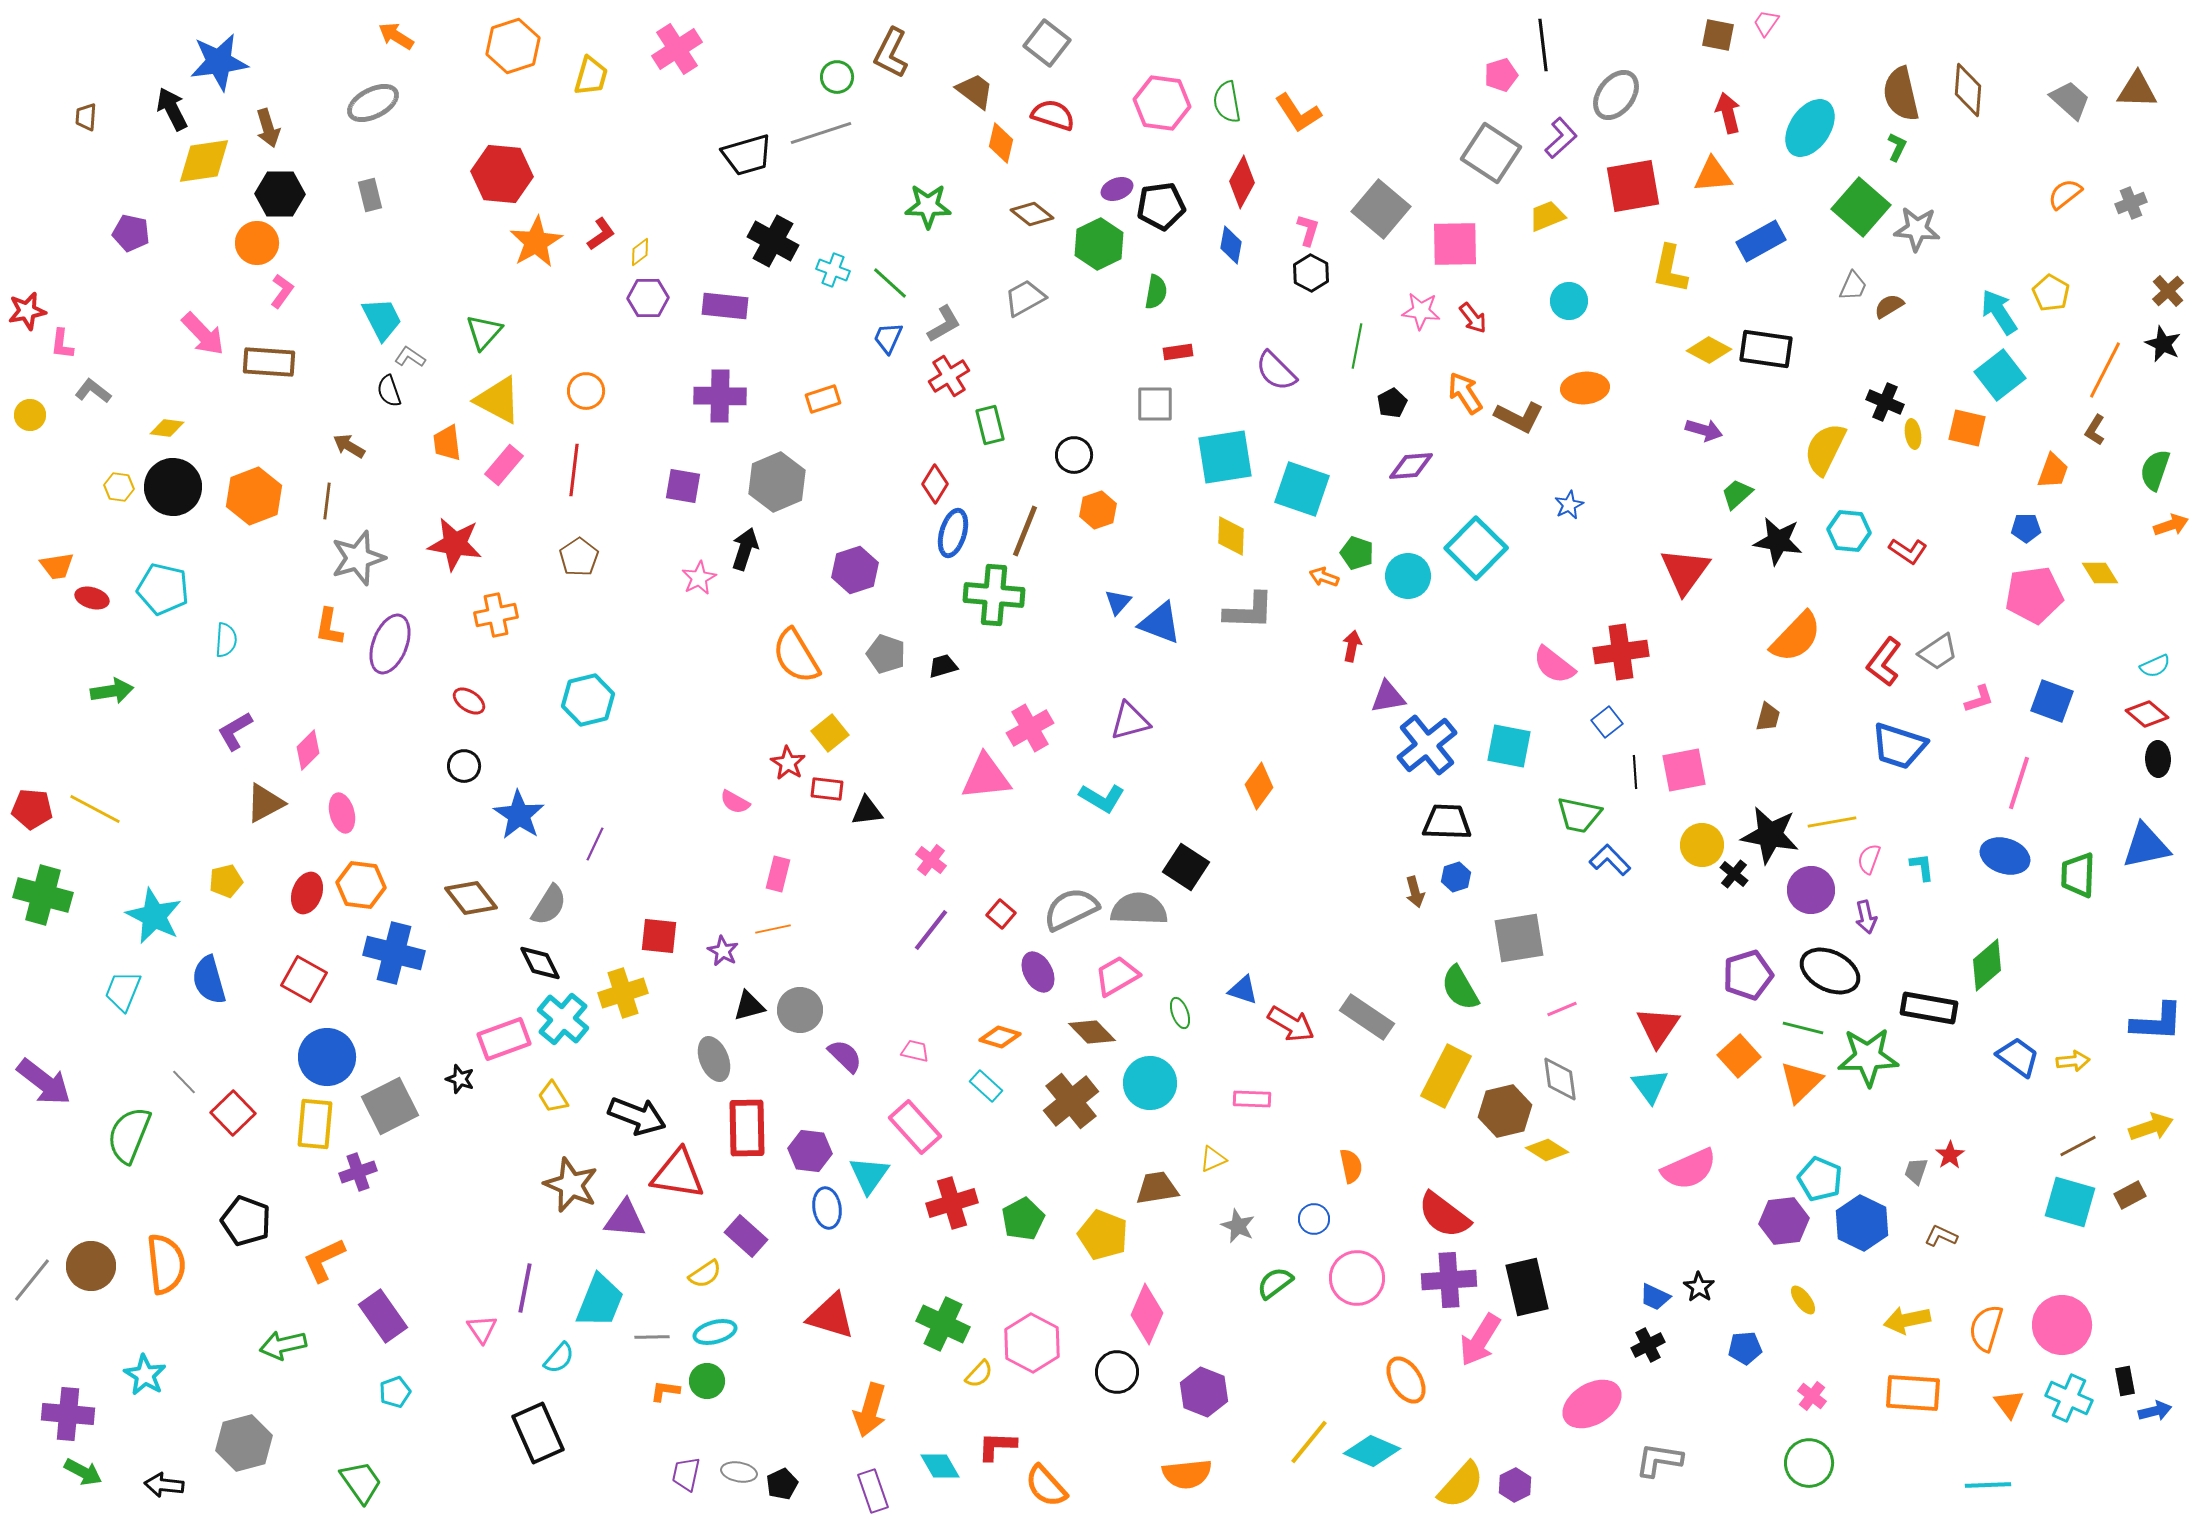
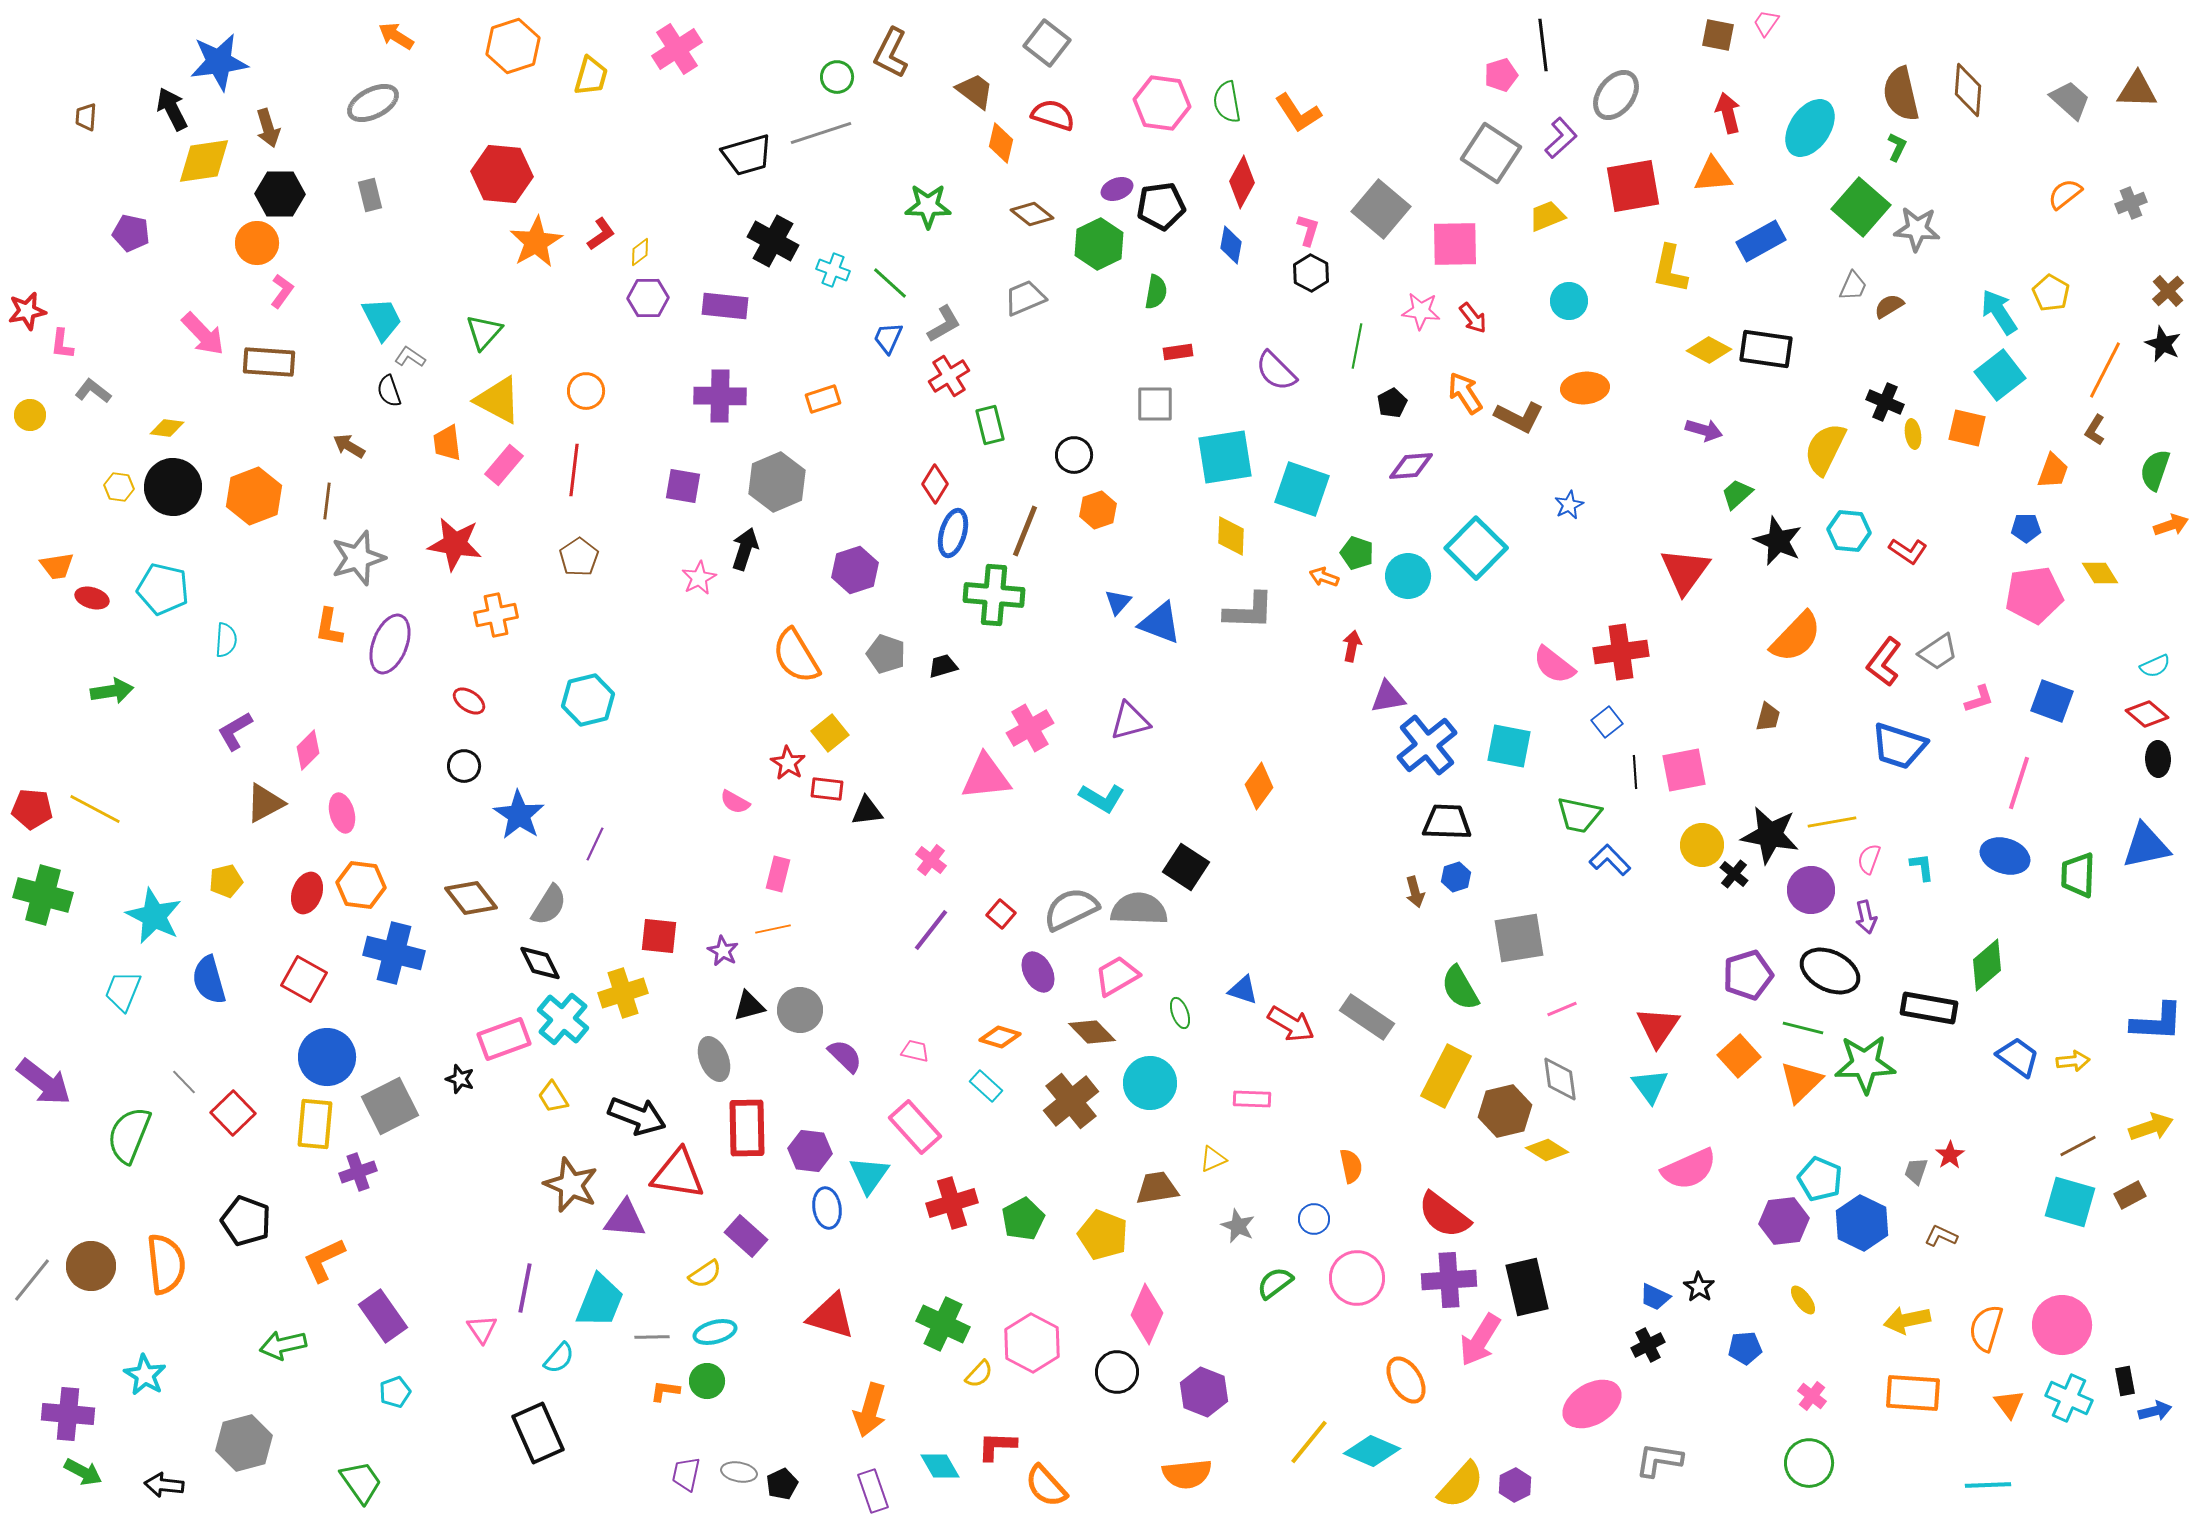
gray trapezoid at (1025, 298): rotated 6 degrees clockwise
black star at (1778, 541): rotated 15 degrees clockwise
green star at (1868, 1057): moved 3 px left, 7 px down
